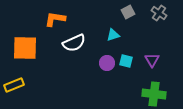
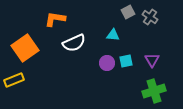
gray cross: moved 9 px left, 4 px down
cyan triangle: rotated 24 degrees clockwise
orange square: rotated 36 degrees counterclockwise
cyan square: rotated 24 degrees counterclockwise
yellow rectangle: moved 5 px up
green cross: moved 3 px up; rotated 25 degrees counterclockwise
